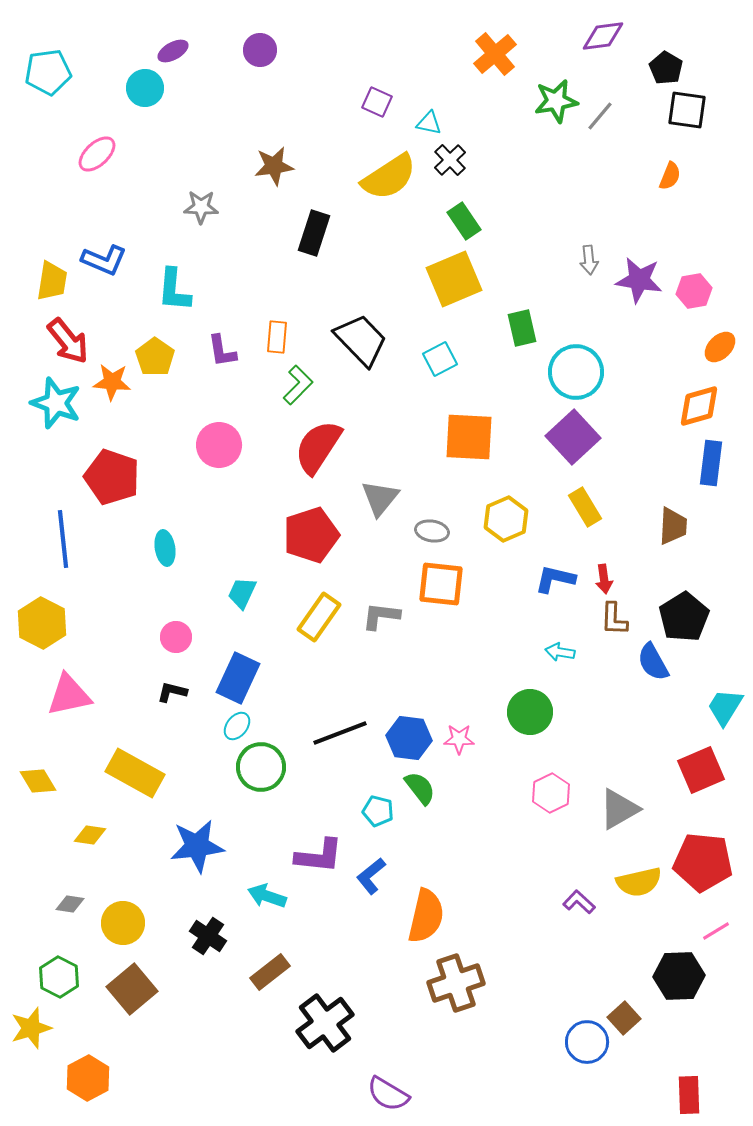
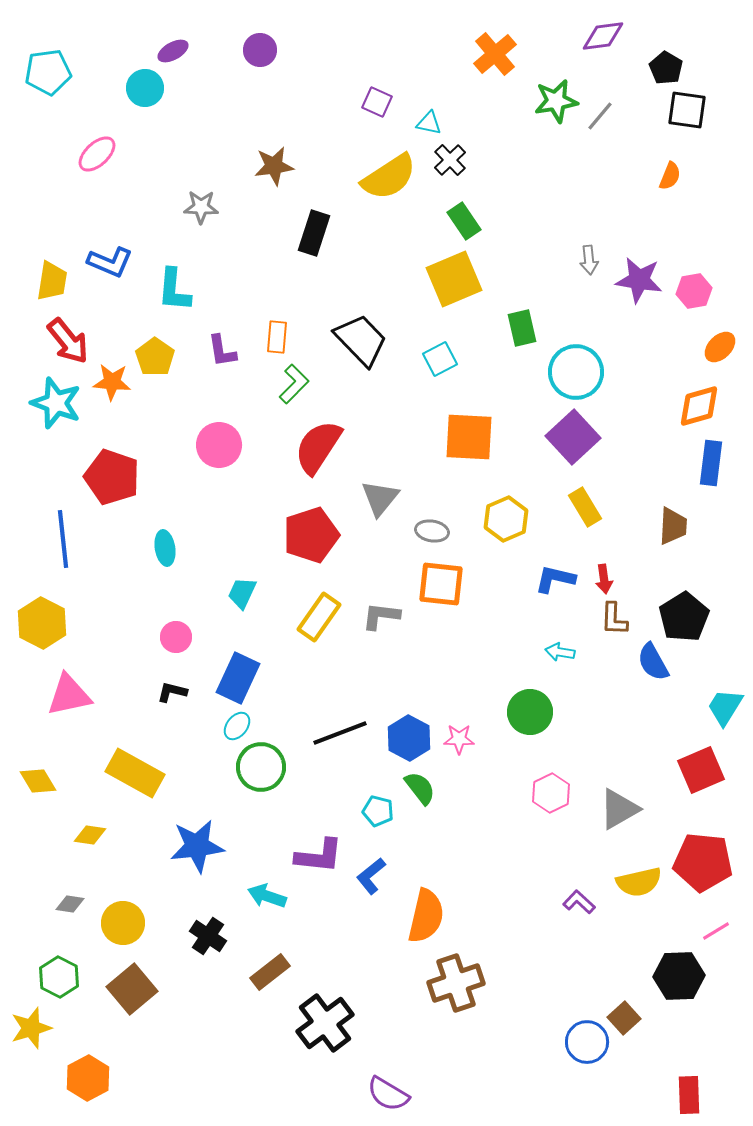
blue L-shape at (104, 260): moved 6 px right, 2 px down
green L-shape at (298, 385): moved 4 px left, 1 px up
blue hexagon at (409, 738): rotated 21 degrees clockwise
